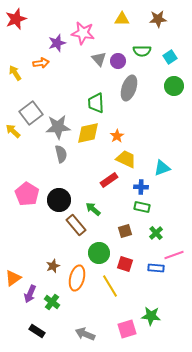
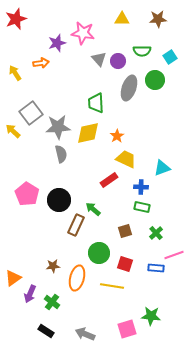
green circle at (174, 86): moved 19 px left, 6 px up
brown rectangle at (76, 225): rotated 65 degrees clockwise
brown star at (53, 266): rotated 16 degrees clockwise
yellow line at (110, 286): moved 2 px right; rotated 50 degrees counterclockwise
black rectangle at (37, 331): moved 9 px right
